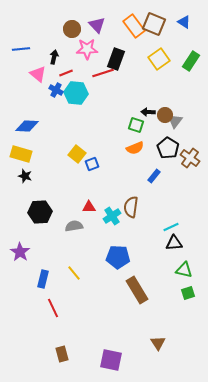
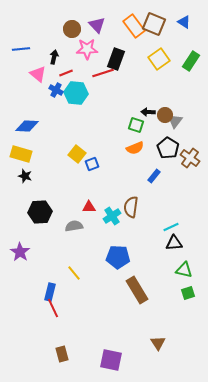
blue rectangle at (43, 279): moved 7 px right, 13 px down
